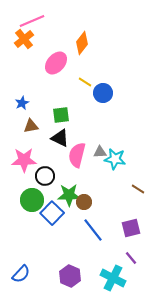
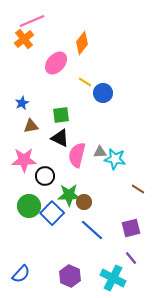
green circle: moved 3 px left, 6 px down
blue line: moved 1 px left; rotated 10 degrees counterclockwise
